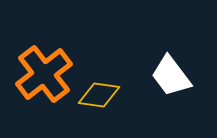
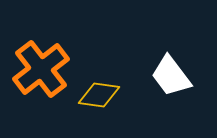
orange cross: moved 3 px left, 5 px up
